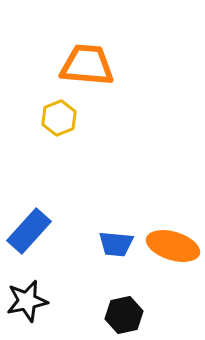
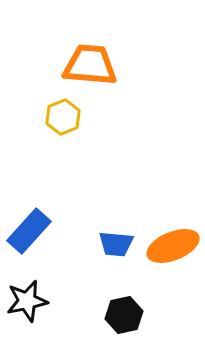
orange trapezoid: moved 3 px right
yellow hexagon: moved 4 px right, 1 px up
orange ellipse: rotated 39 degrees counterclockwise
